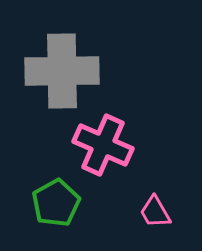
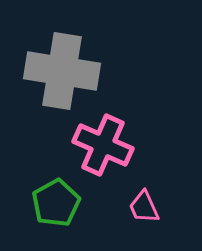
gray cross: rotated 10 degrees clockwise
pink trapezoid: moved 11 px left, 5 px up; rotated 6 degrees clockwise
